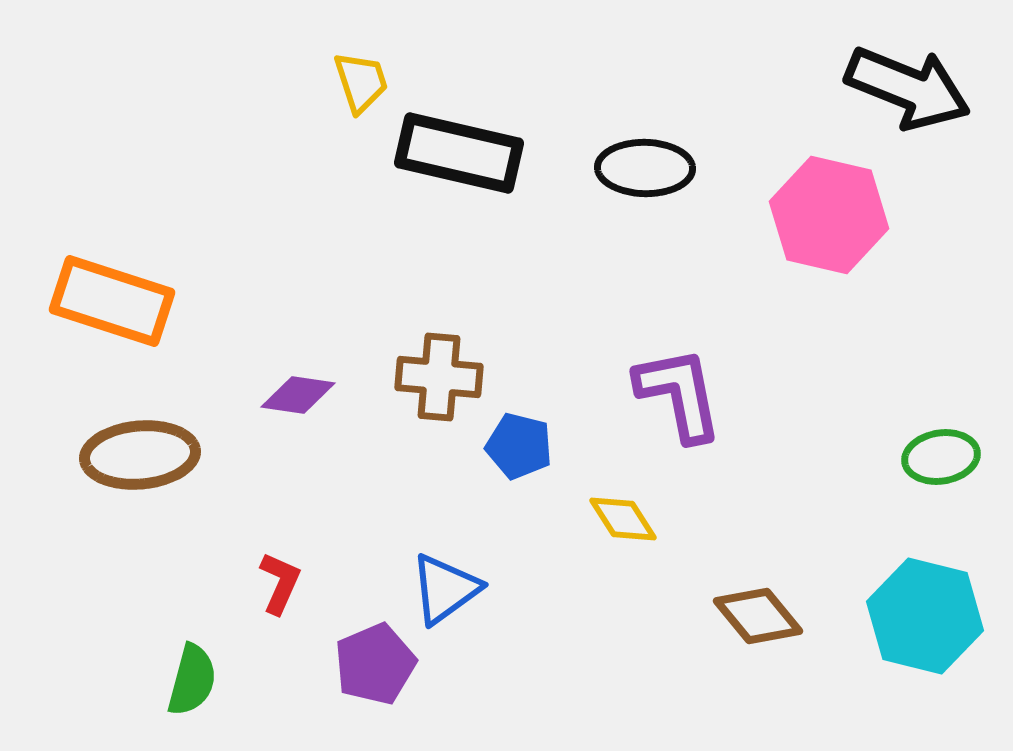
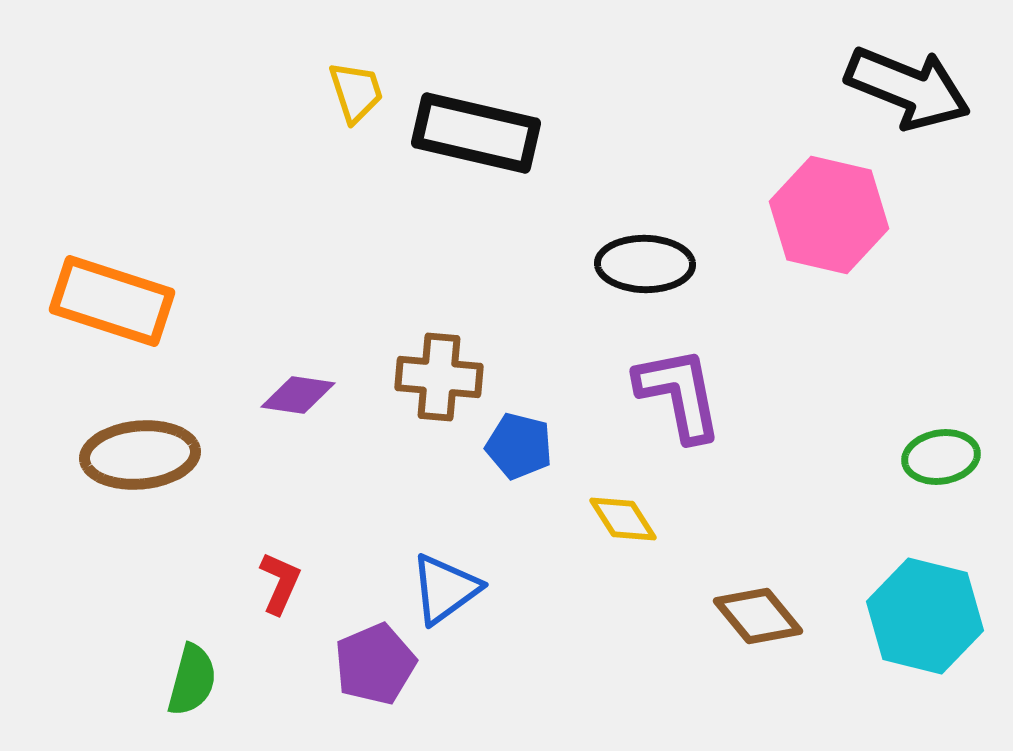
yellow trapezoid: moved 5 px left, 10 px down
black rectangle: moved 17 px right, 20 px up
black ellipse: moved 96 px down
